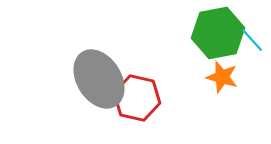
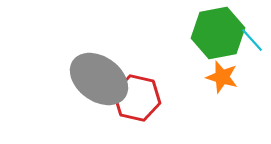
gray ellipse: rotated 22 degrees counterclockwise
